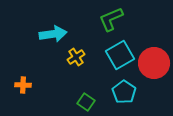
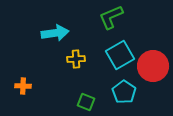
green L-shape: moved 2 px up
cyan arrow: moved 2 px right, 1 px up
yellow cross: moved 2 px down; rotated 30 degrees clockwise
red circle: moved 1 px left, 3 px down
orange cross: moved 1 px down
green square: rotated 12 degrees counterclockwise
